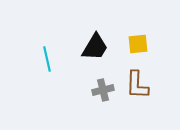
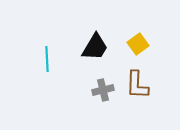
yellow square: rotated 30 degrees counterclockwise
cyan line: rotated 10 degrees clockwise
